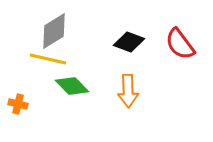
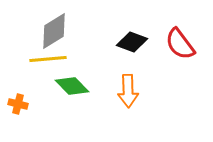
black diamond: moved 3 px right
yellow line: rotated 18 degrees counterclockwise
